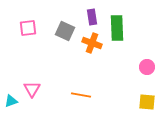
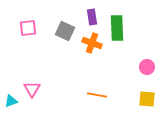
orange line: moved 16 px right
yellow square: moved 3 px up
